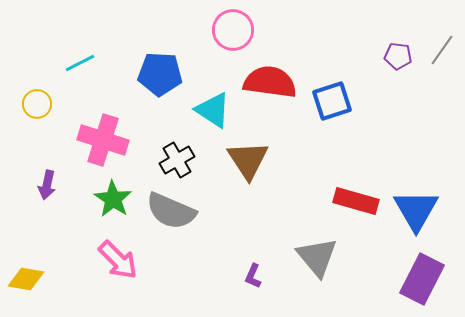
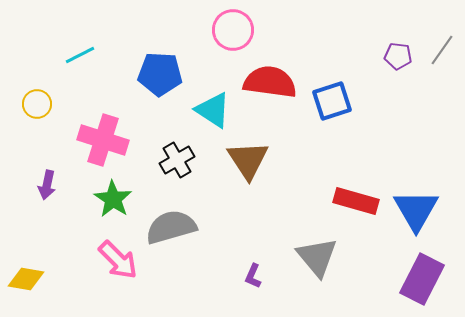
cyan line: moved 8 px up
gray semicircle: moved 16 px down; rotated 141 degrees clockwise
